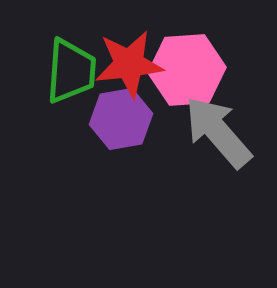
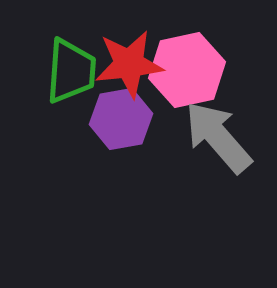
pink hexagon: rotated 8 degrees counterclockwise
gray arrow: moved 5 px down
